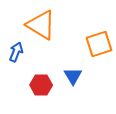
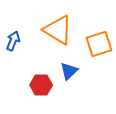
orange triangle: moved 17 px right, 5 px down
blue arrow: moved 3 px left, 11 px up
blue triangle: moved 4 px left, 5 px up; rotated 18 degrees clockwise
